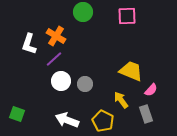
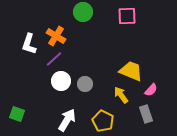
yellow arrow: moved 5 px up
white arrow: rotated 100 degrees clockwise
